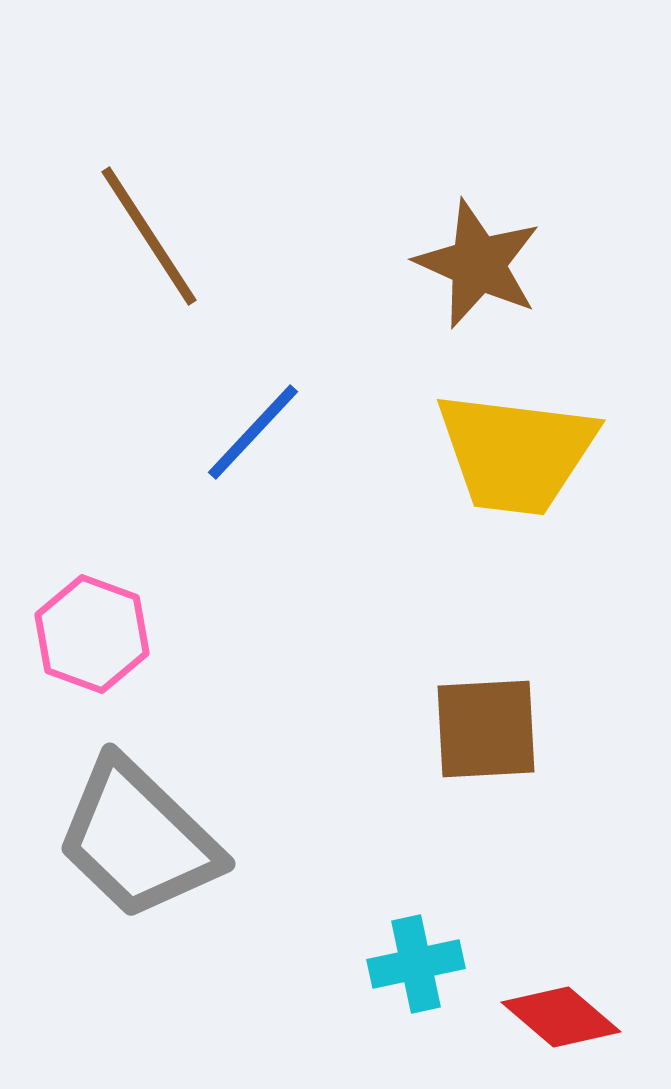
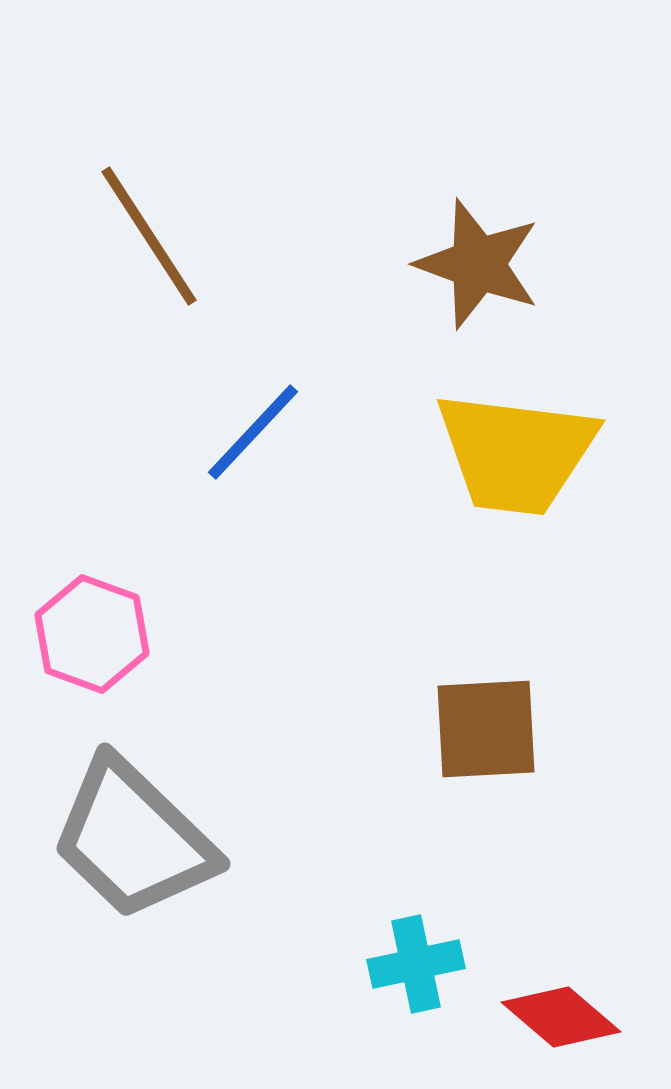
brown star: rotated 4 degrees counterclockwise
gray trapezoid: moved 5 px left
